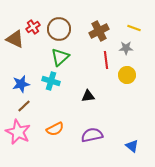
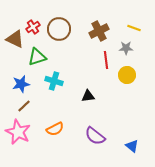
green triangle: moved 23 px left; rotated 24 degrees clockwise
cyan cross: moved 3 px right
purple semicircle: moved 3 px right, 1 px down; rotated 130 degrees counterclockwise
